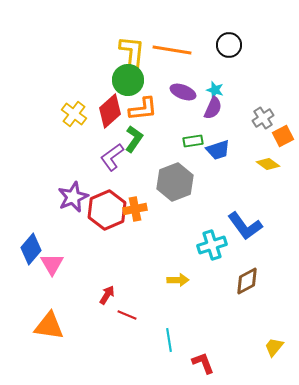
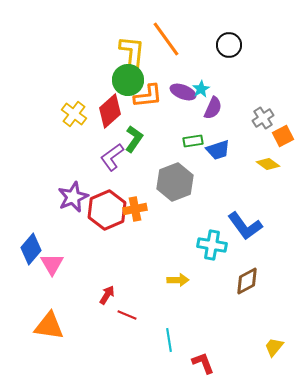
orange line: moved 6 px left, 11 px up; rotated 45 degrees clockwise
cyan star: moved 14 px left, 1 px up; rotated 24 degrees clockwise
orange L-shape: moved 5 px right, 13 px up
cyan cross: rotated 28 degrees clockwise
